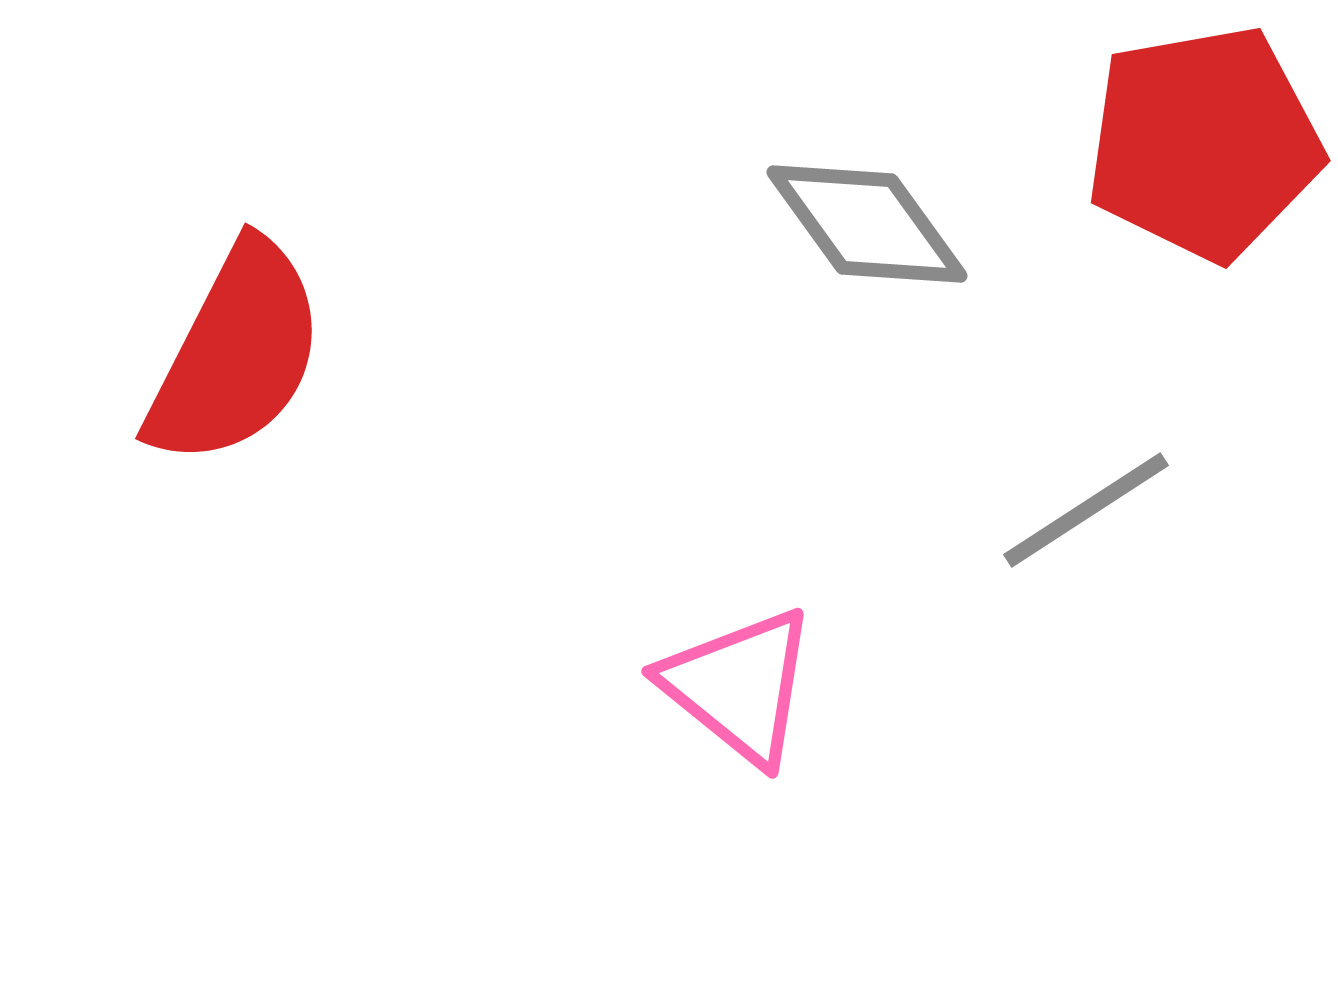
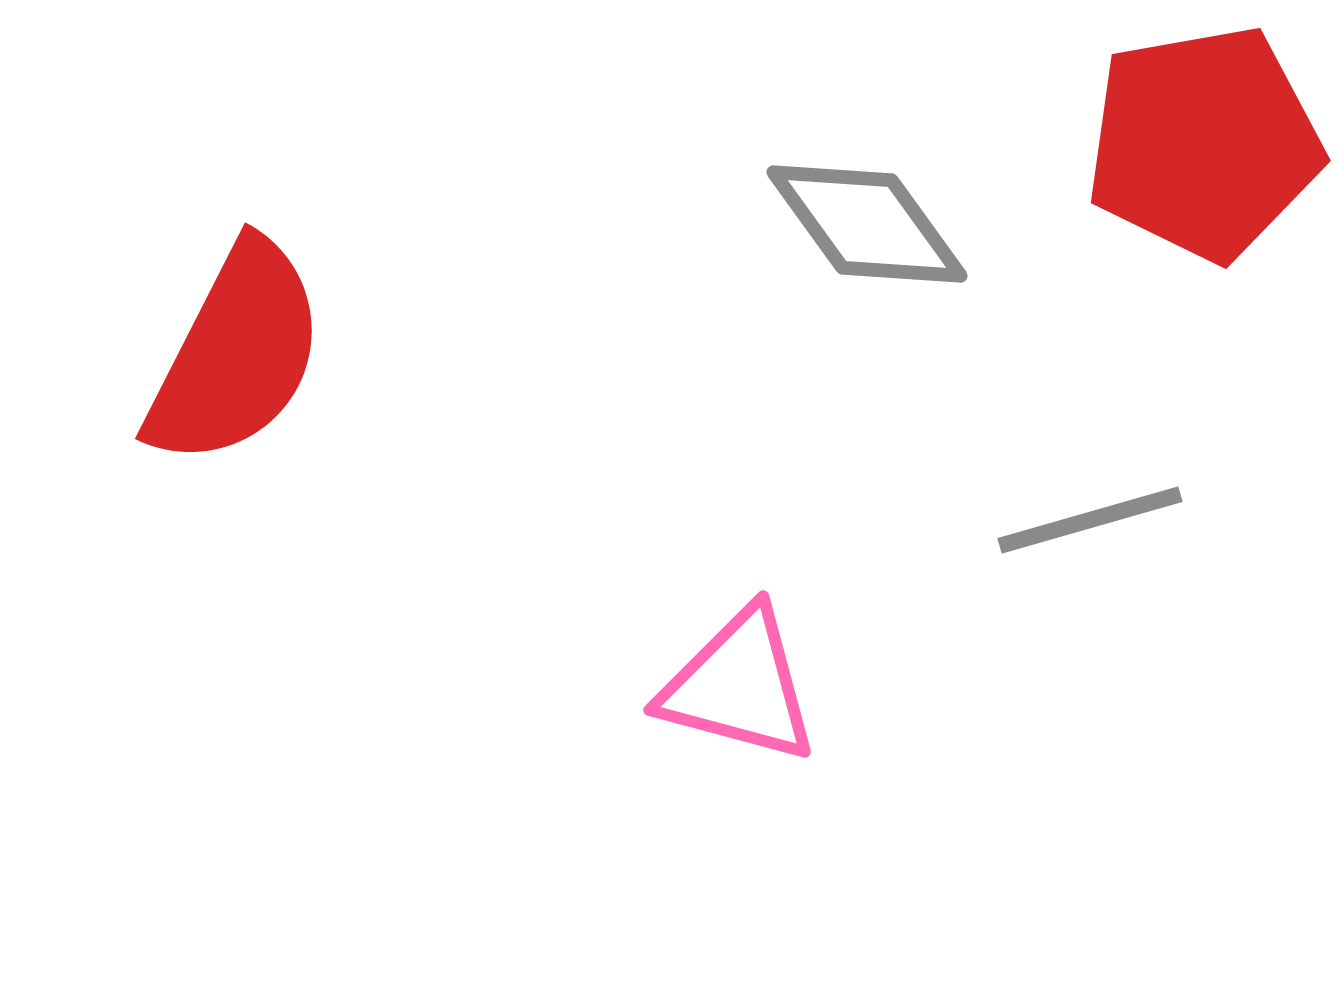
gray line: moved 4 px right, 10 px down; rotated 17 degrees clockwise
pink triangle: rotated 24 degrees counterclockwise
